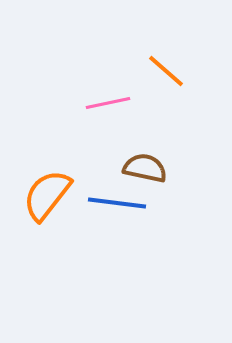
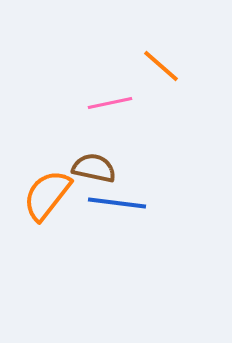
orange line: moved 5 px left, 5 px up
pink line: moved 2 px right
brown semicircle: moved 51 px left
